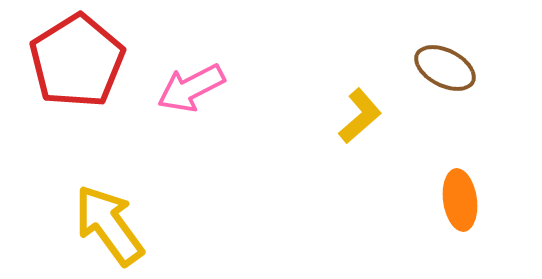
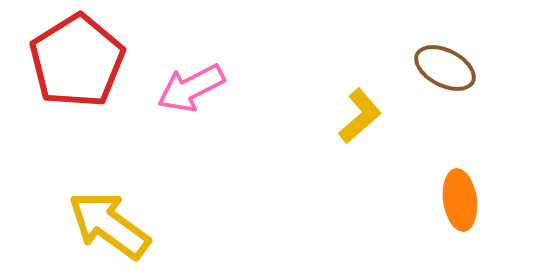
yellow arrow: rotated 18 degrees counterclockwise
